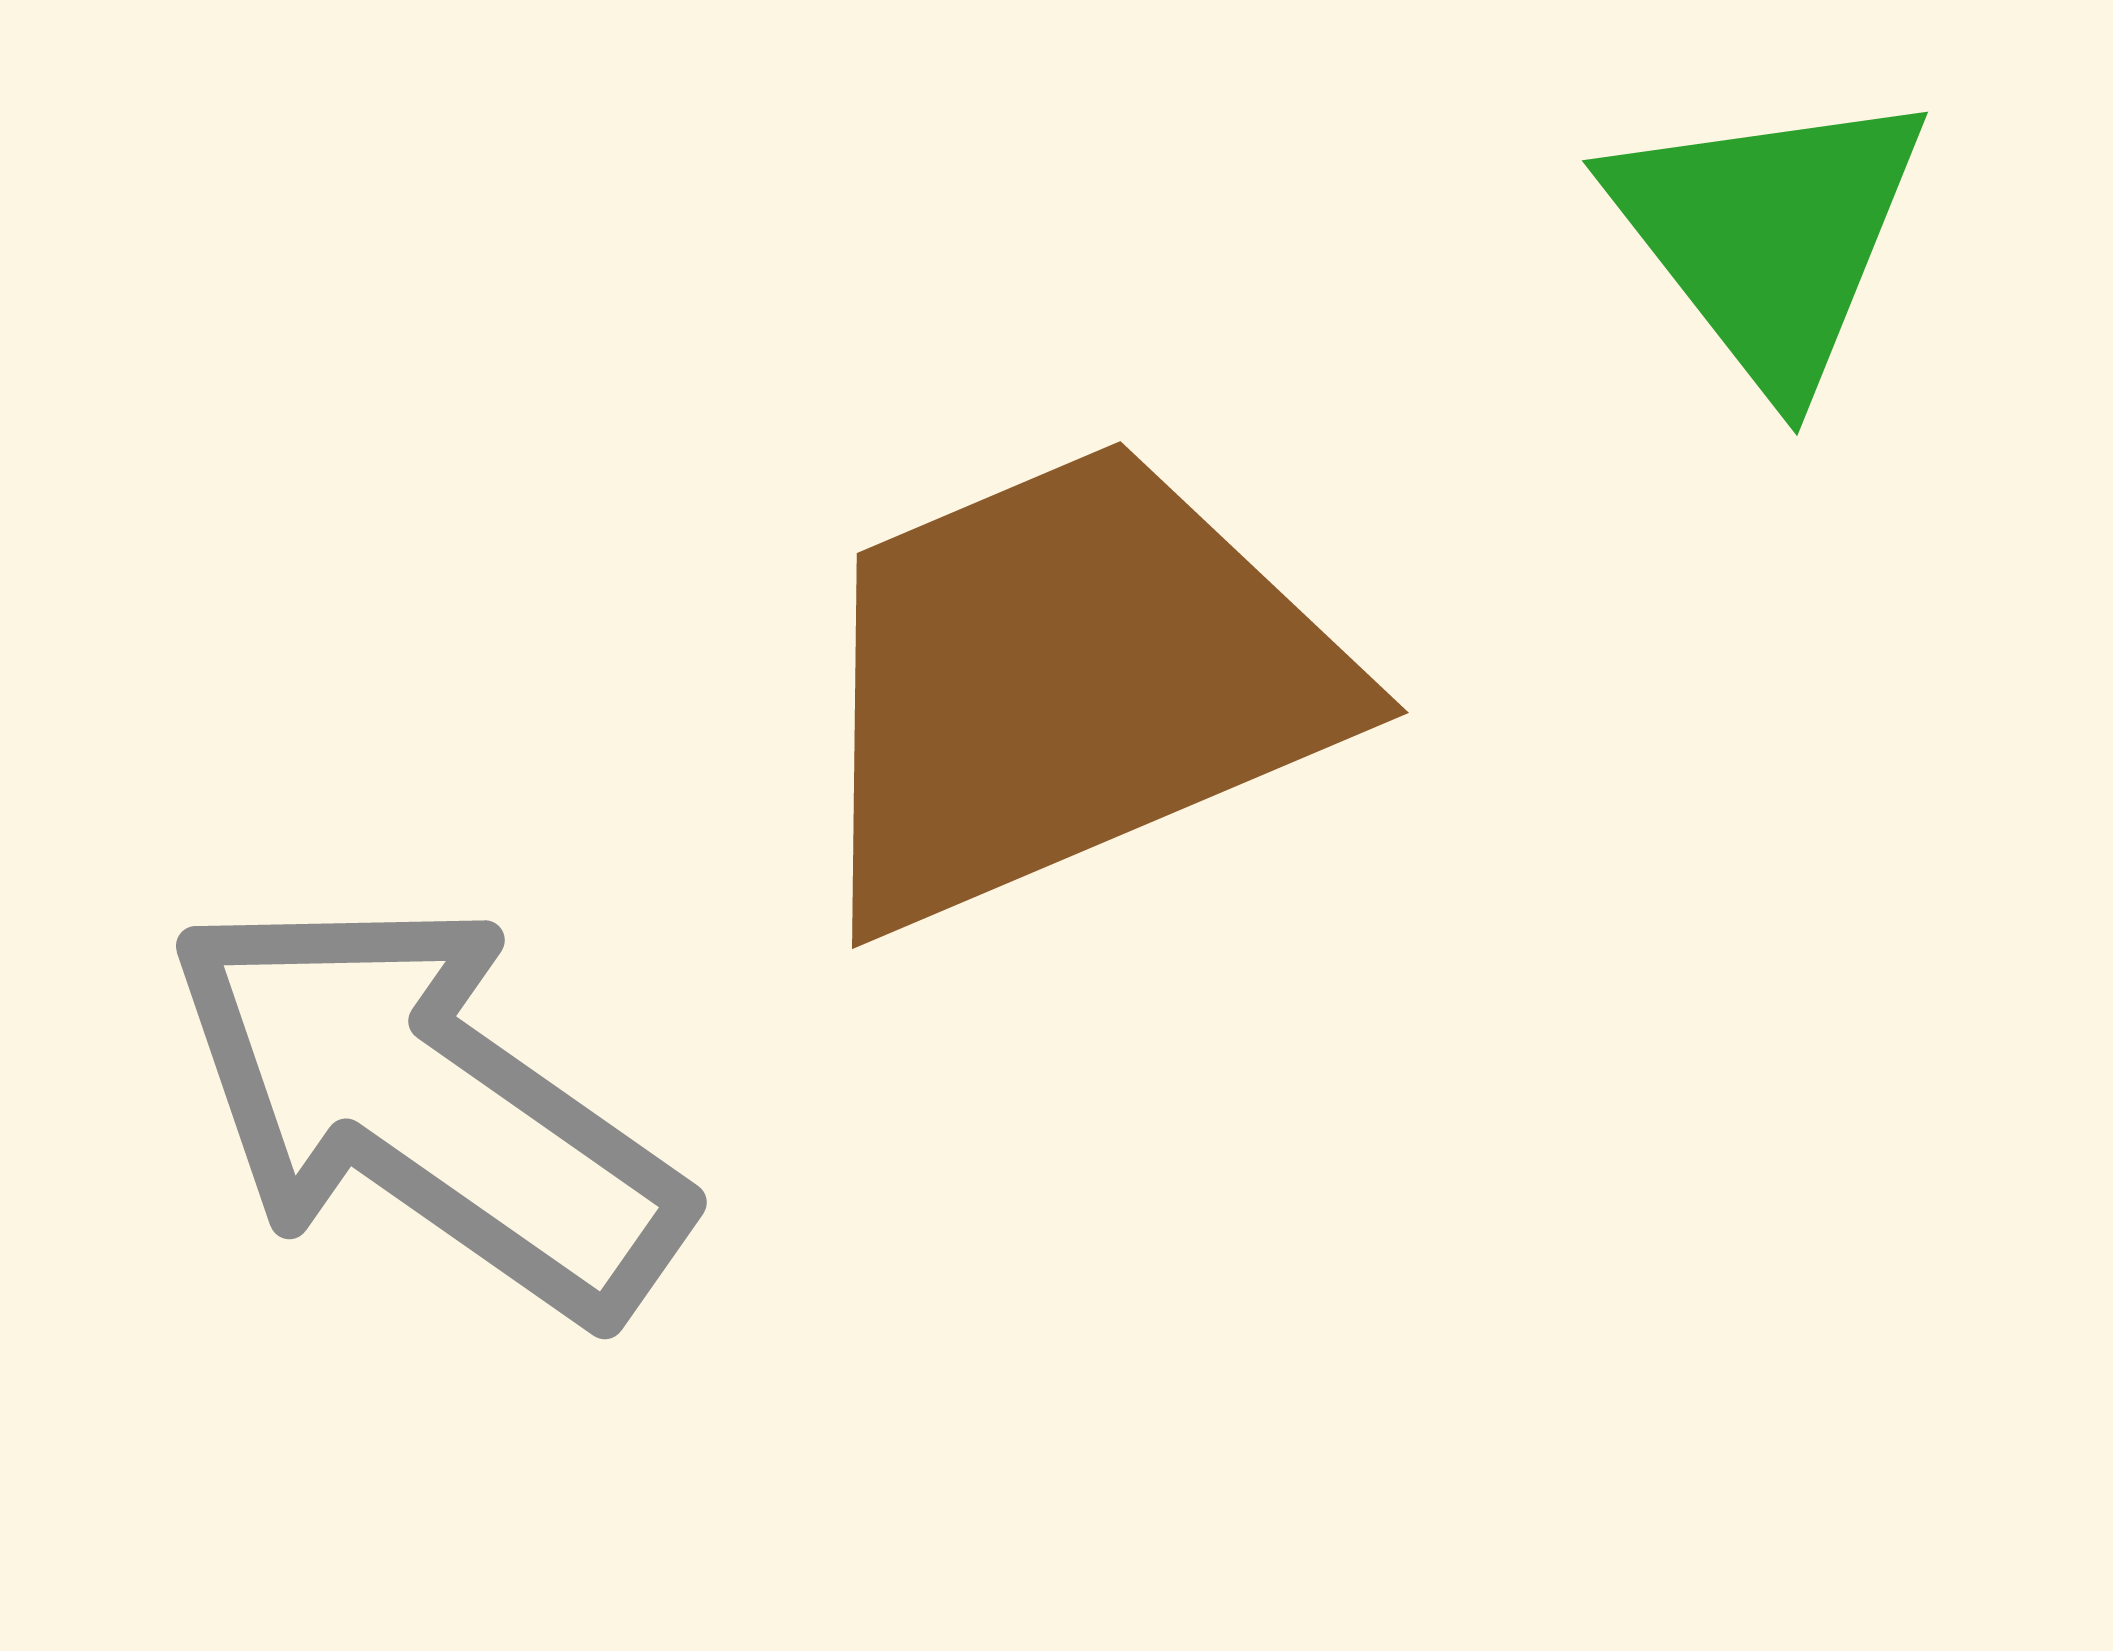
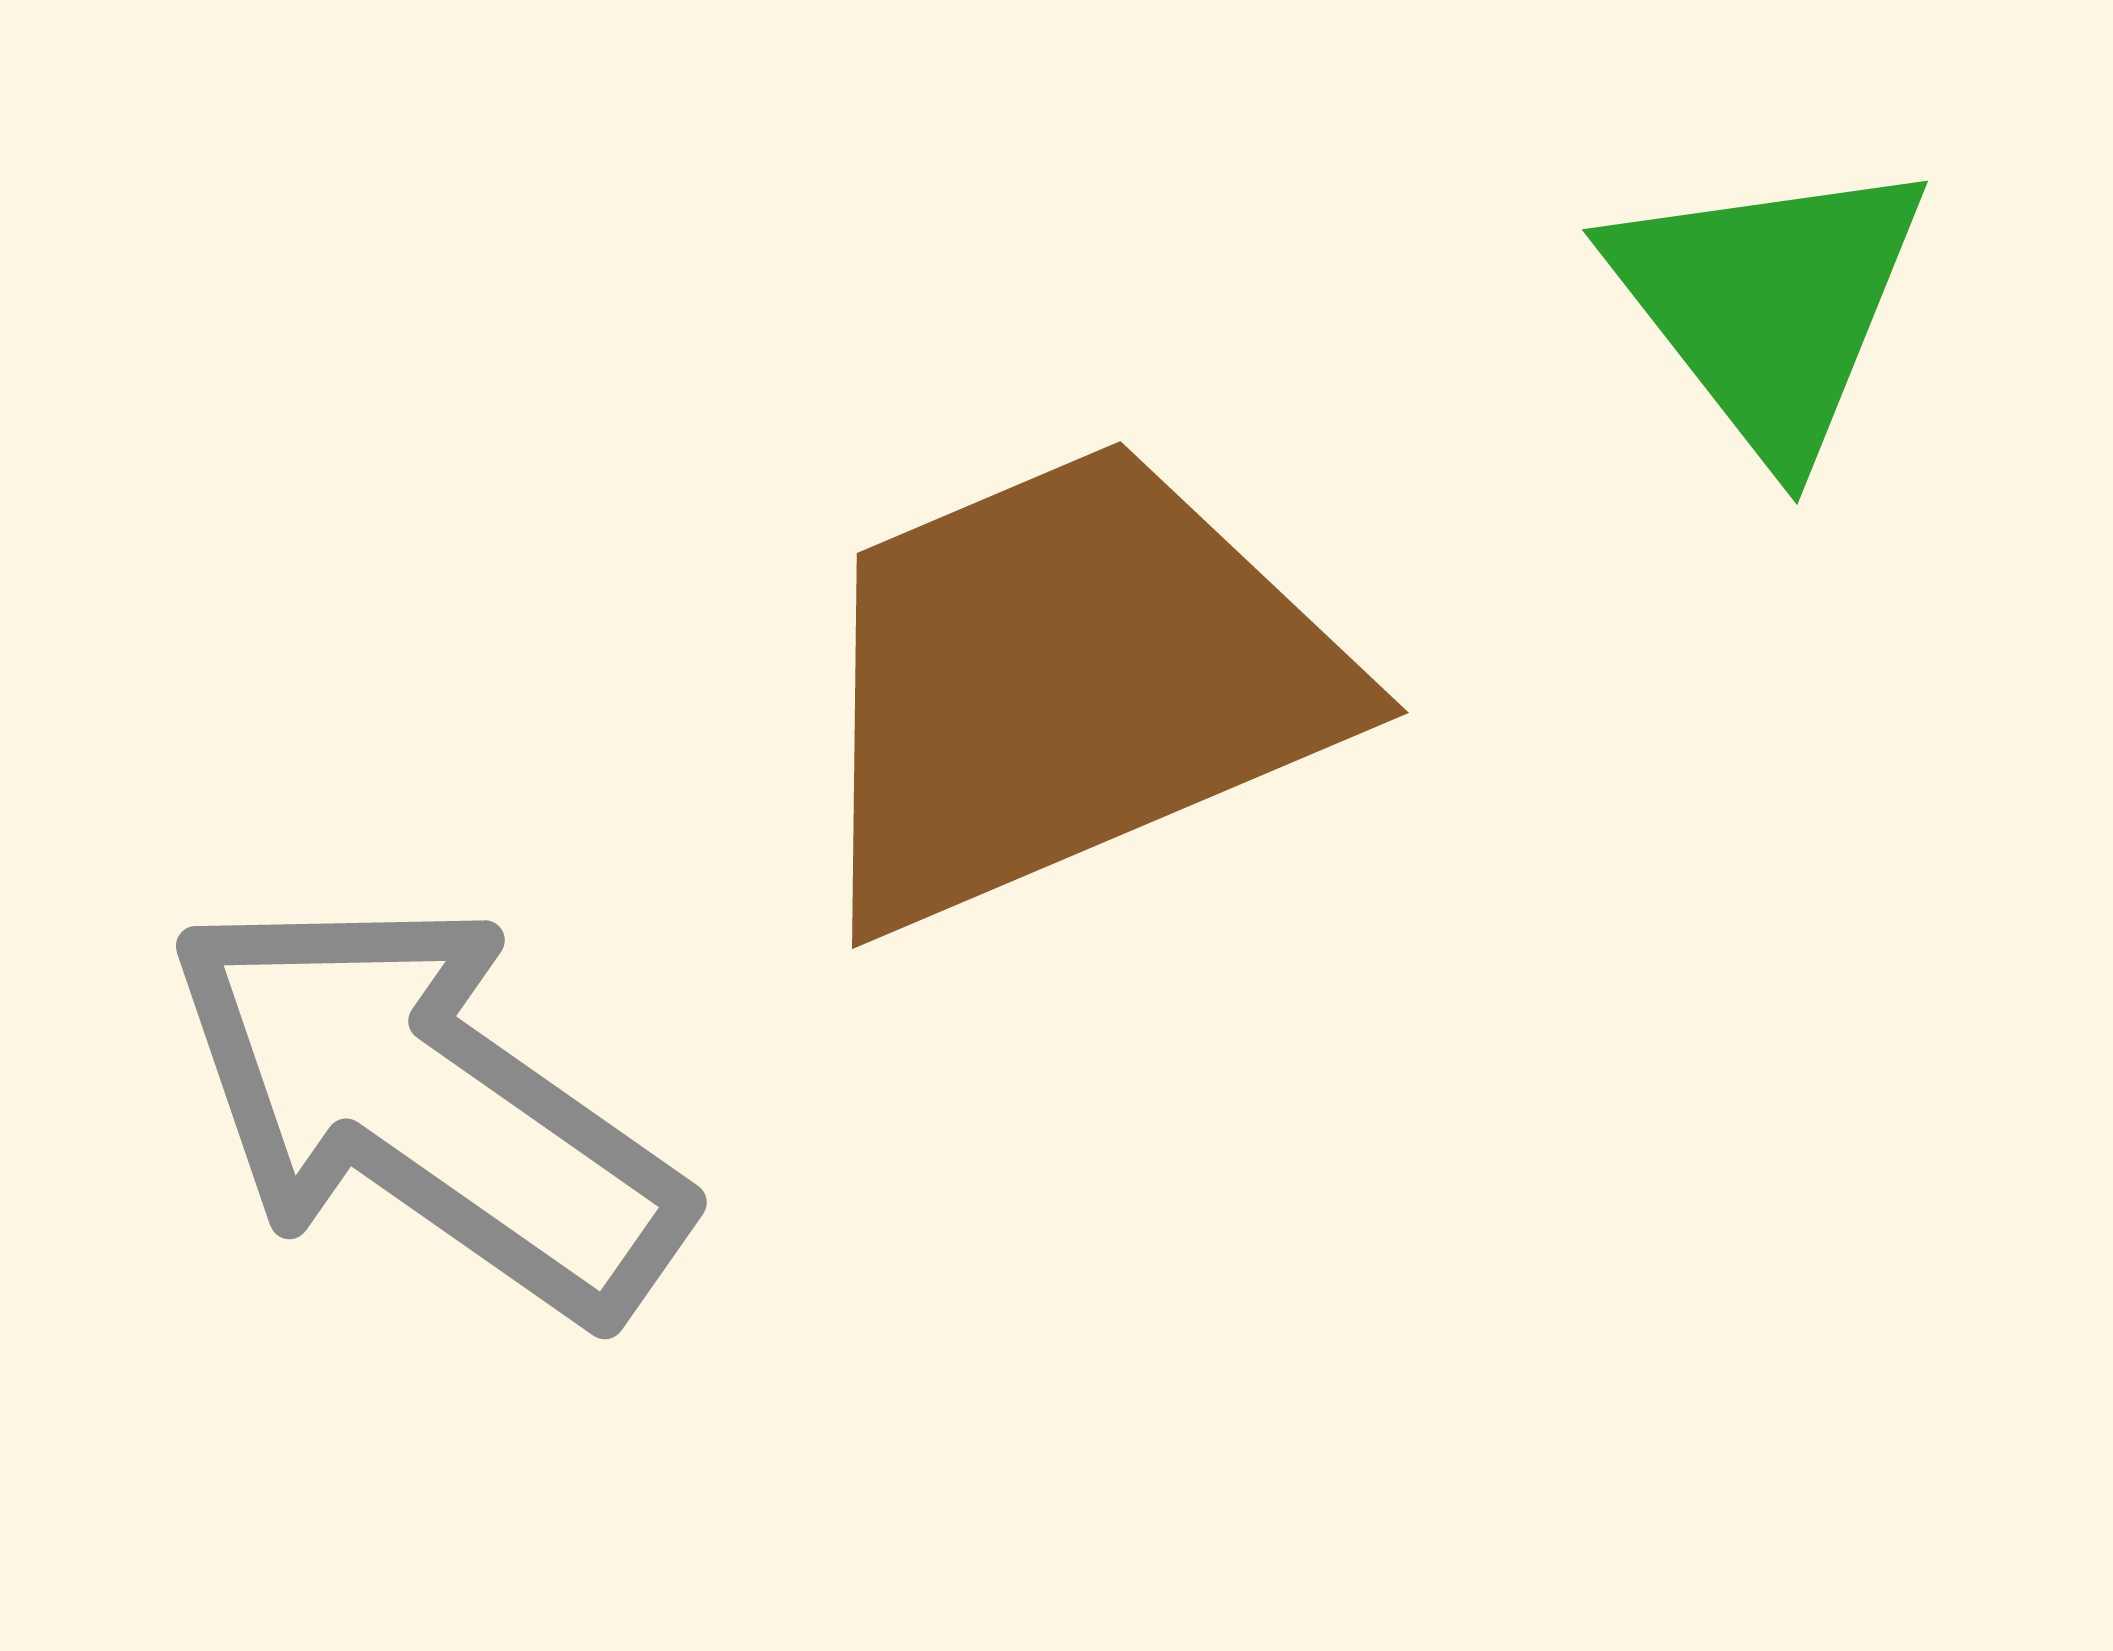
green triangle: moved 69 px down
